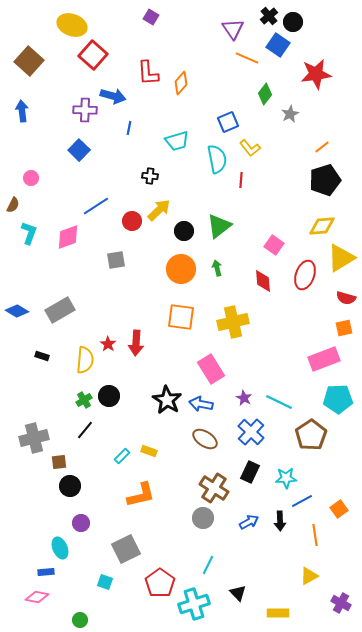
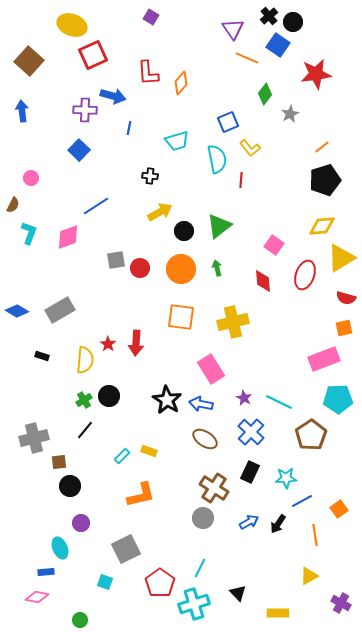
red square at (93, 55): rotated 24 degrees clockwise
yellow arrow at (159, 210): moved 1 px right, 2 px down; rotated 15 degrees clockwise
red circle at (132, 221): moved 8 px right, 47 px down
black arrow at (280, 521): moved 2 px left, 3 px down; rotated 36 degrees clockwise
cyan line at (208, 565): moved 8 px left, 3 px down
